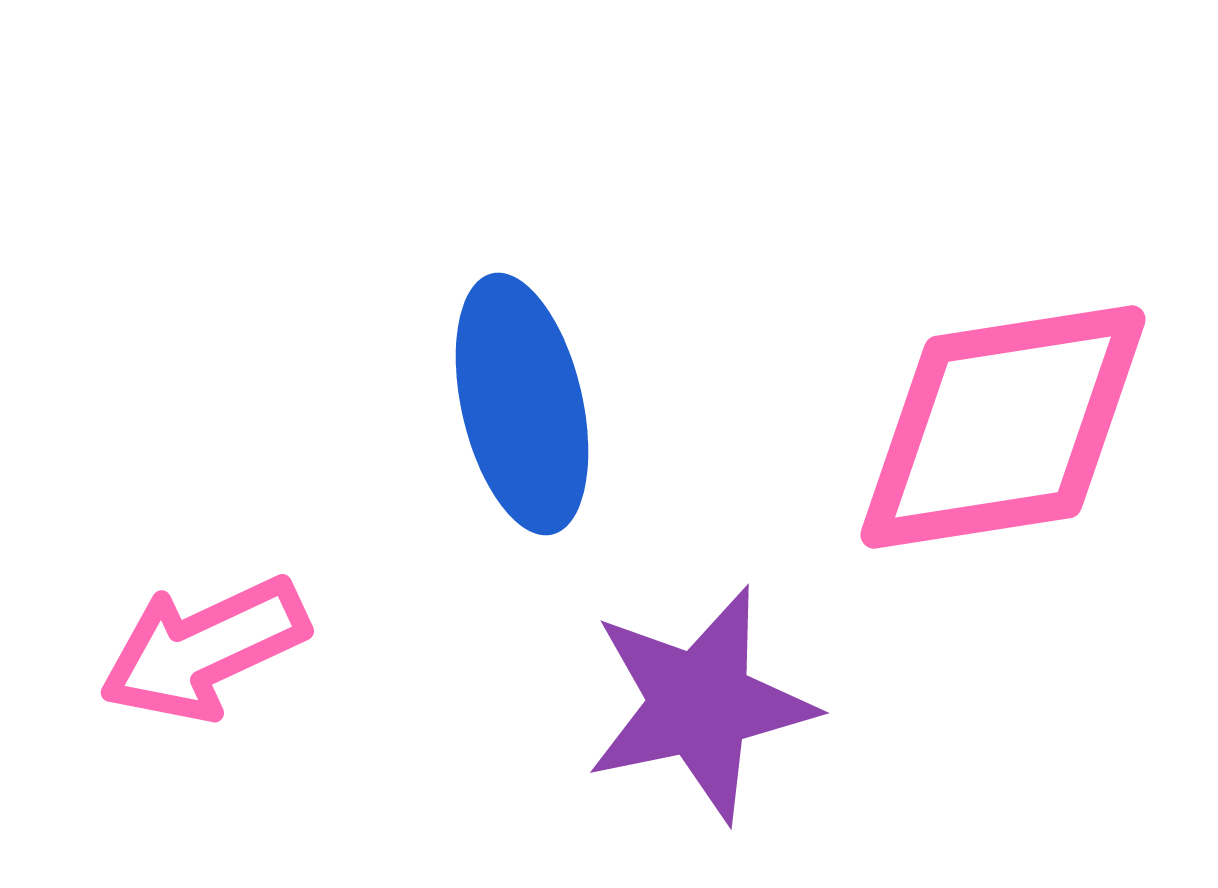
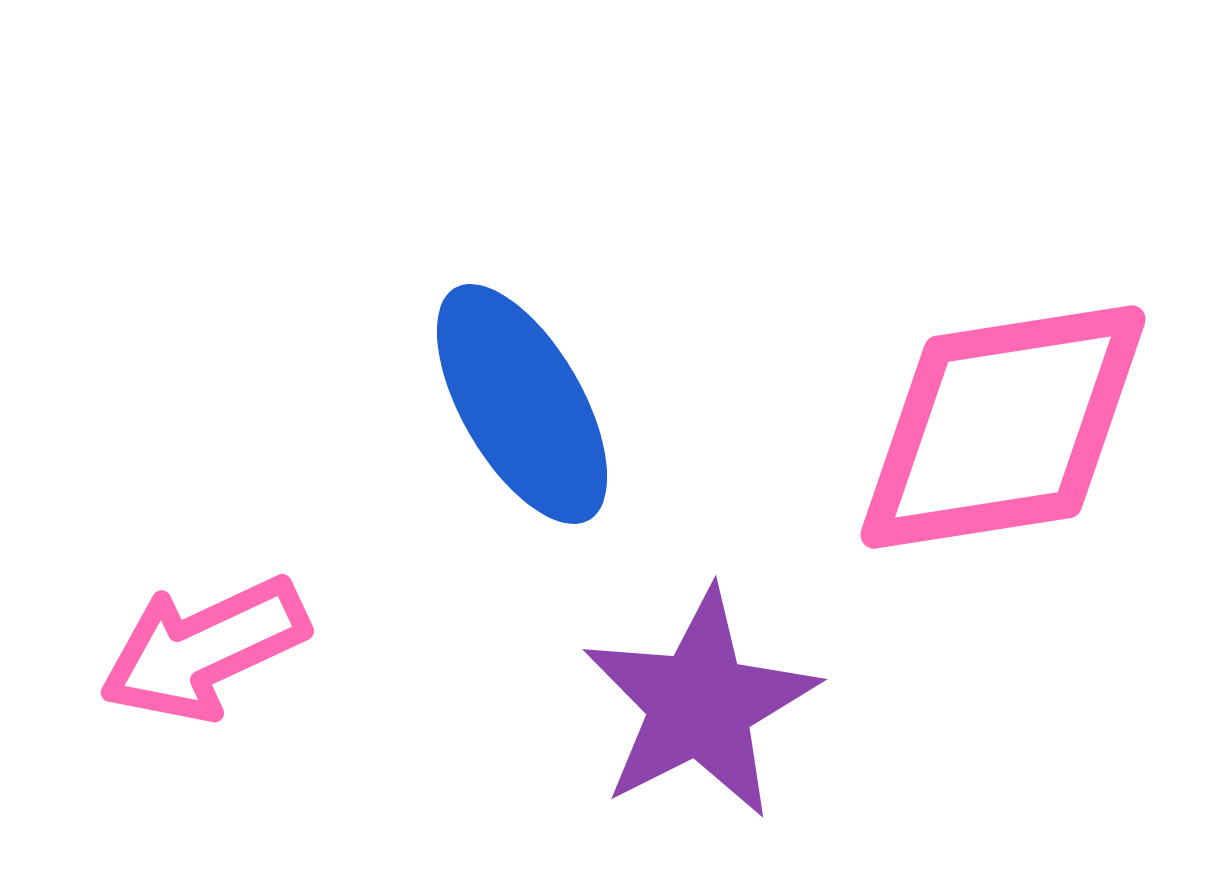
blue ellipse: rotated 17 degrees counterclockwise
purple star: rotated 15 degrees counterclockwise
